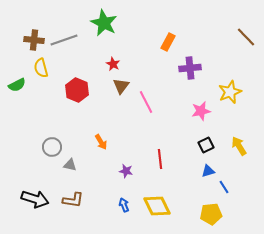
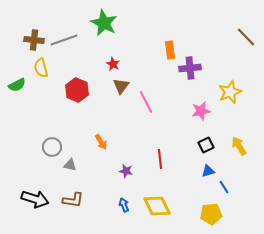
orange rectangle: moved 2 px right, 8 px down; rotated 36 degrees counterclockwise
